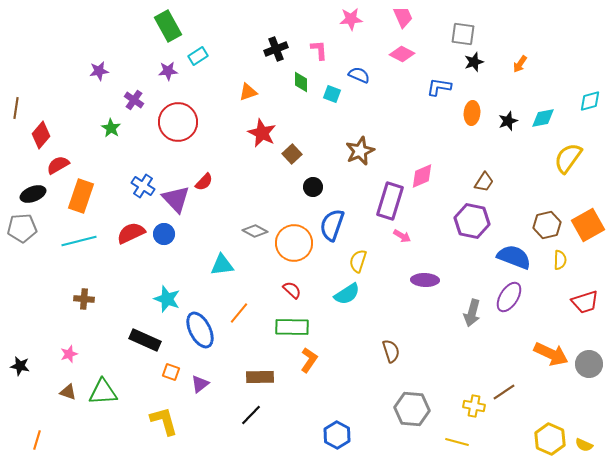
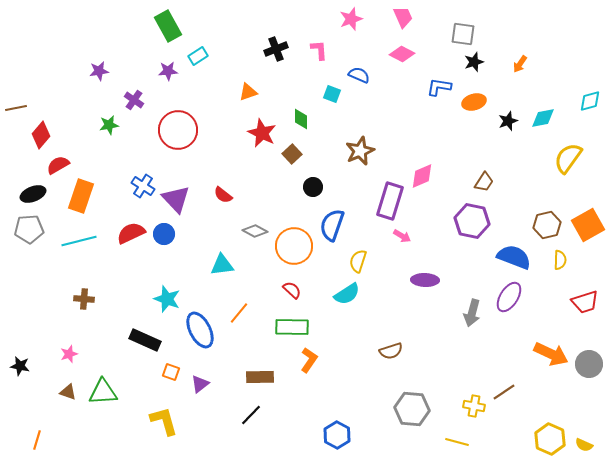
pink star at (351, 19): rotated 15 degrees counterclockwise
green diamond at (301, 82): moved 37 px down
brown line at (16, 108): rotated 70 degrees clockwise
orange ellipse at (472, 113): moved 2 px right, 11 px up; rotated 70 degrees clockwise
red circle at (178, 122): moved 8 px down
green star at (111, 128): moved 2 px left, 3 px up; rotated 30 degrees clockwise
red semicircle at (204, 182): moved 19 px right, 13 px down; rotated 84 degrees clockwise
gray pentagon at (22, 228): moved 7 px right, 1 px down
orange circle at (294, 243): moved 3 px down
brown semicircle at (391, 351): rotated 90 degrees clockwise
